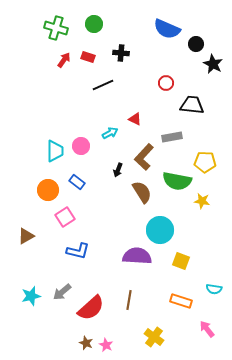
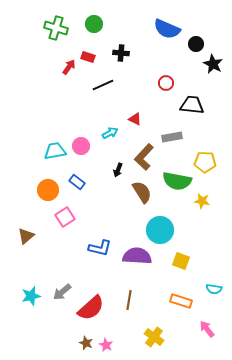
red arrow: moved 5 px right, 7 px down
cyan trapezoid: rotated 100 degrees counterclockwise
brown triangle: rotated 12 degrees counterclockwise
blue L-shape: moved 22 px right, 3 px up
